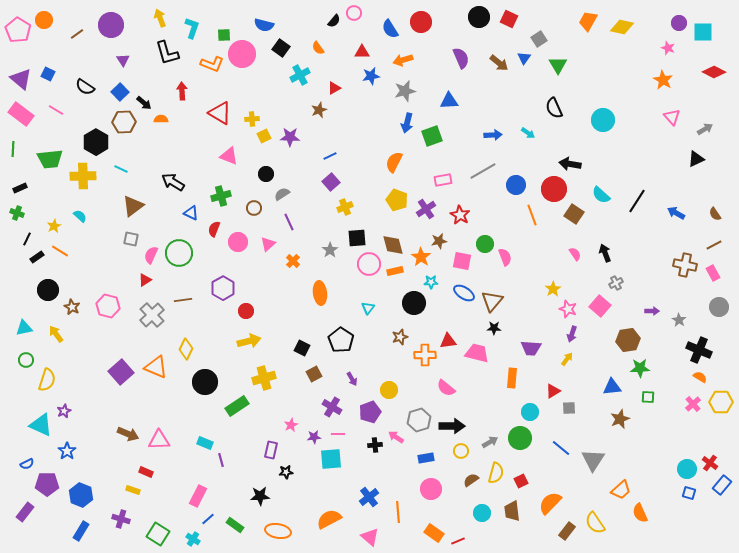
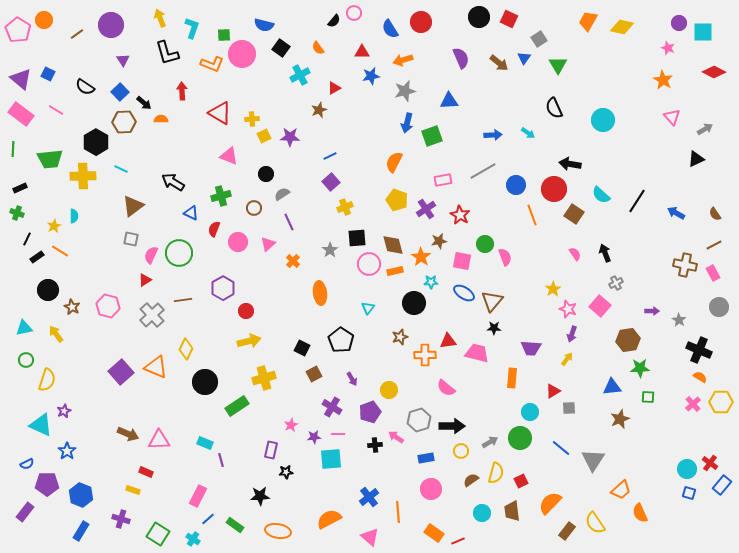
cyan semicircle at (80, 216): moved 6 px left; rotated 48 degrees clockwise
